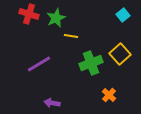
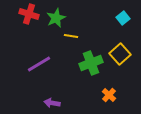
cyan square: moved 3 px down
